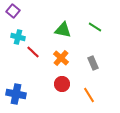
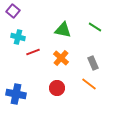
red line: rotated 64 degrees counterclockwise
red circle: moved 5 px left, 4 px down
orange line: moved 11 px up; rotated 21 degrees counterclockwise
